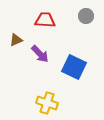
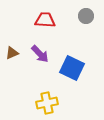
brown triangle: moved 4 px left, 13 px down
blue square: moved 2 px left, 1 px down
yellow cross: rotated 30 degrees counterclockwise
